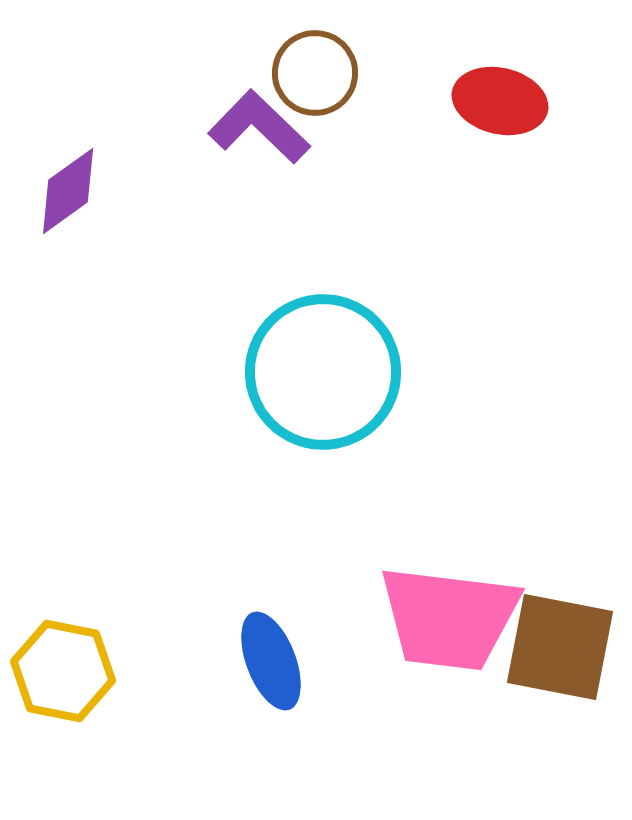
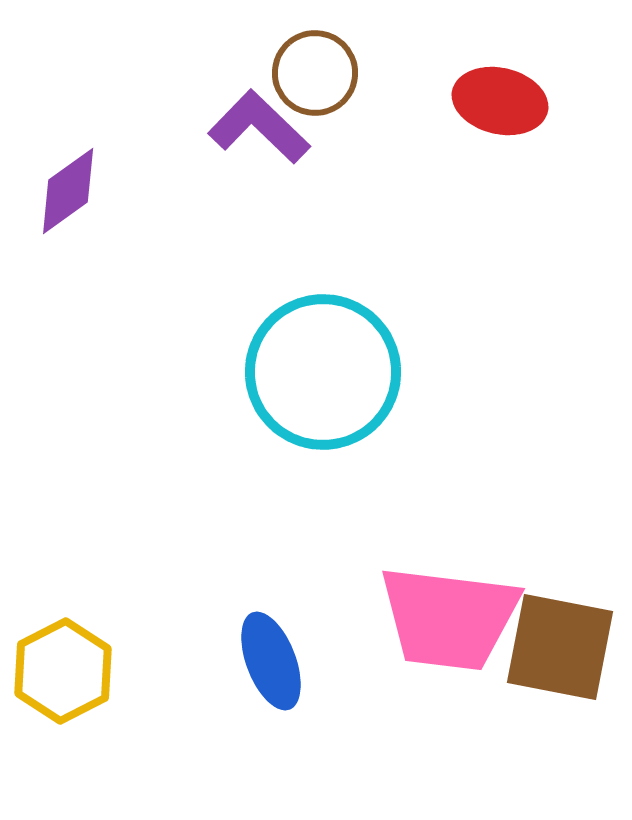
yellow hexagon: rotated 22 degrees clockwise
